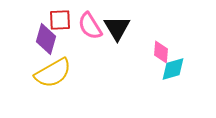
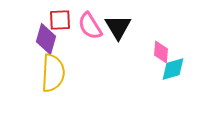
black triangle: moved 1 px right, 1 px up
yellow semicircle: rotated 57 degrees counterclockwise
